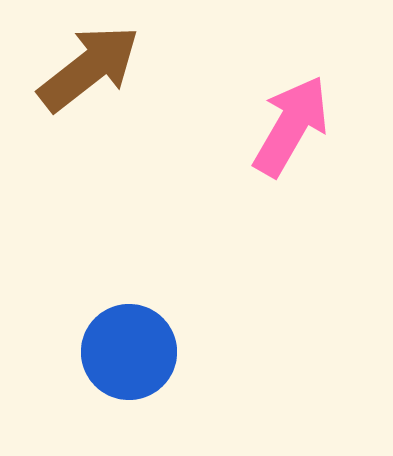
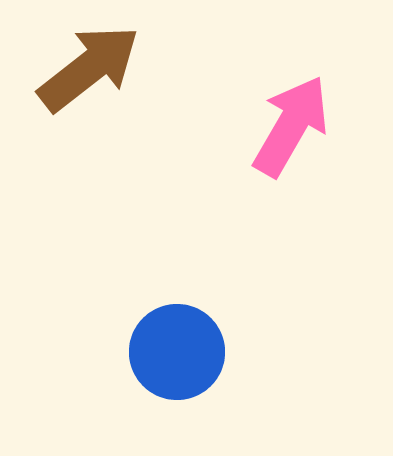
blue circle: moved 48 px right
